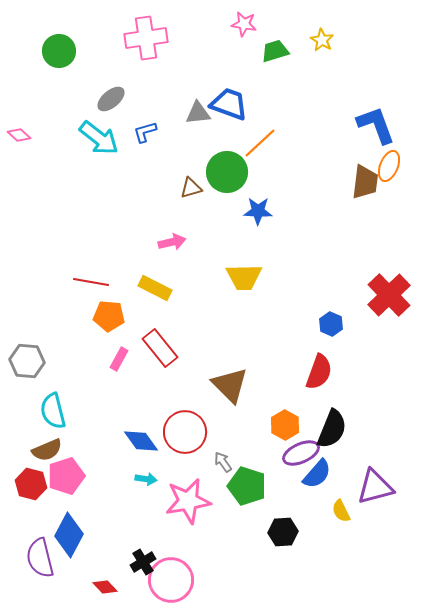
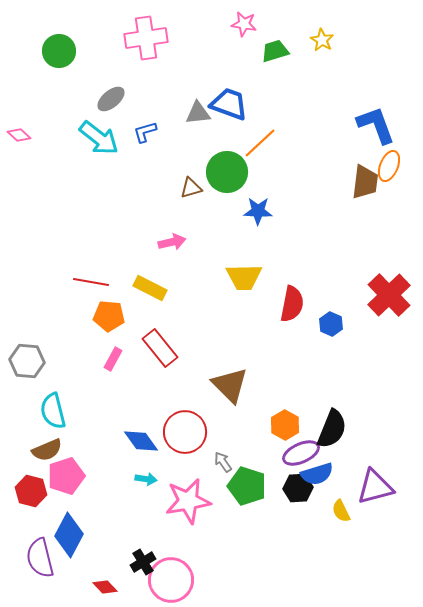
yellow rectangle at (155, 288): moved 5 px left
pink rectangle at (119, 359): moved 6 px left
red semicircle at (319, 372): moved 27 px left, 68 px up; rotated 9 degrees counterclockwise
blue semicircle at (317, 474): rotated 32 degrees clockwise
red hexagon at (31, 484): moved 7 px down
black hexagon at (283, 532): moved 15 px right, 44 px up
